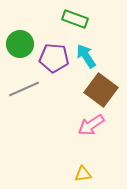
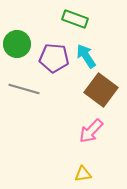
green circle: moved 3 px left
gray line: rotated 40 degrees clockwise
pink arrow: moved 6 px down; rotated 12 degrees counterclockwise
